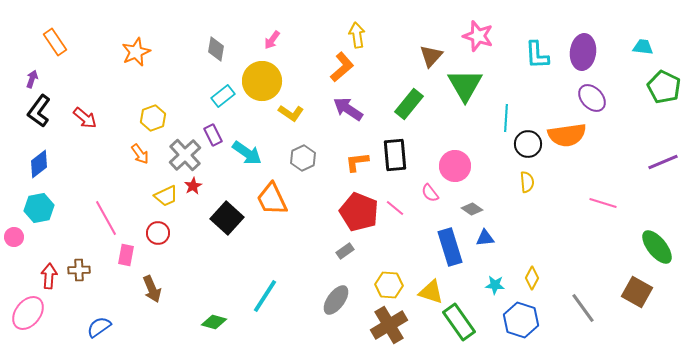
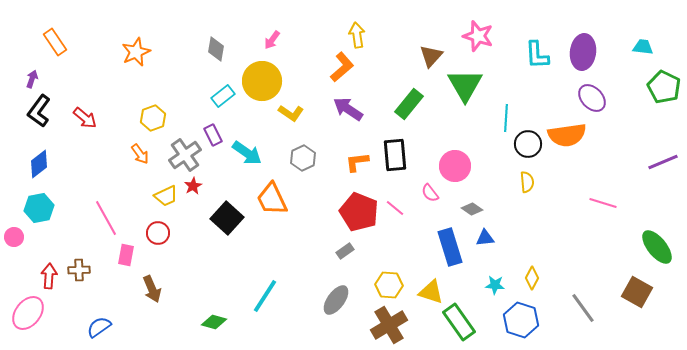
gray cross at (185, 155): rotated 8 degrees clockwise
